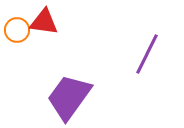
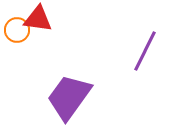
red triangle: moved 6 px left, 3 px up
purple line: moved 2 px left, 3 px up
